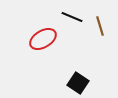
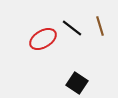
black line: moved 11 px down; rotated 15 degrees clockwise
black square: moved 1 px left
